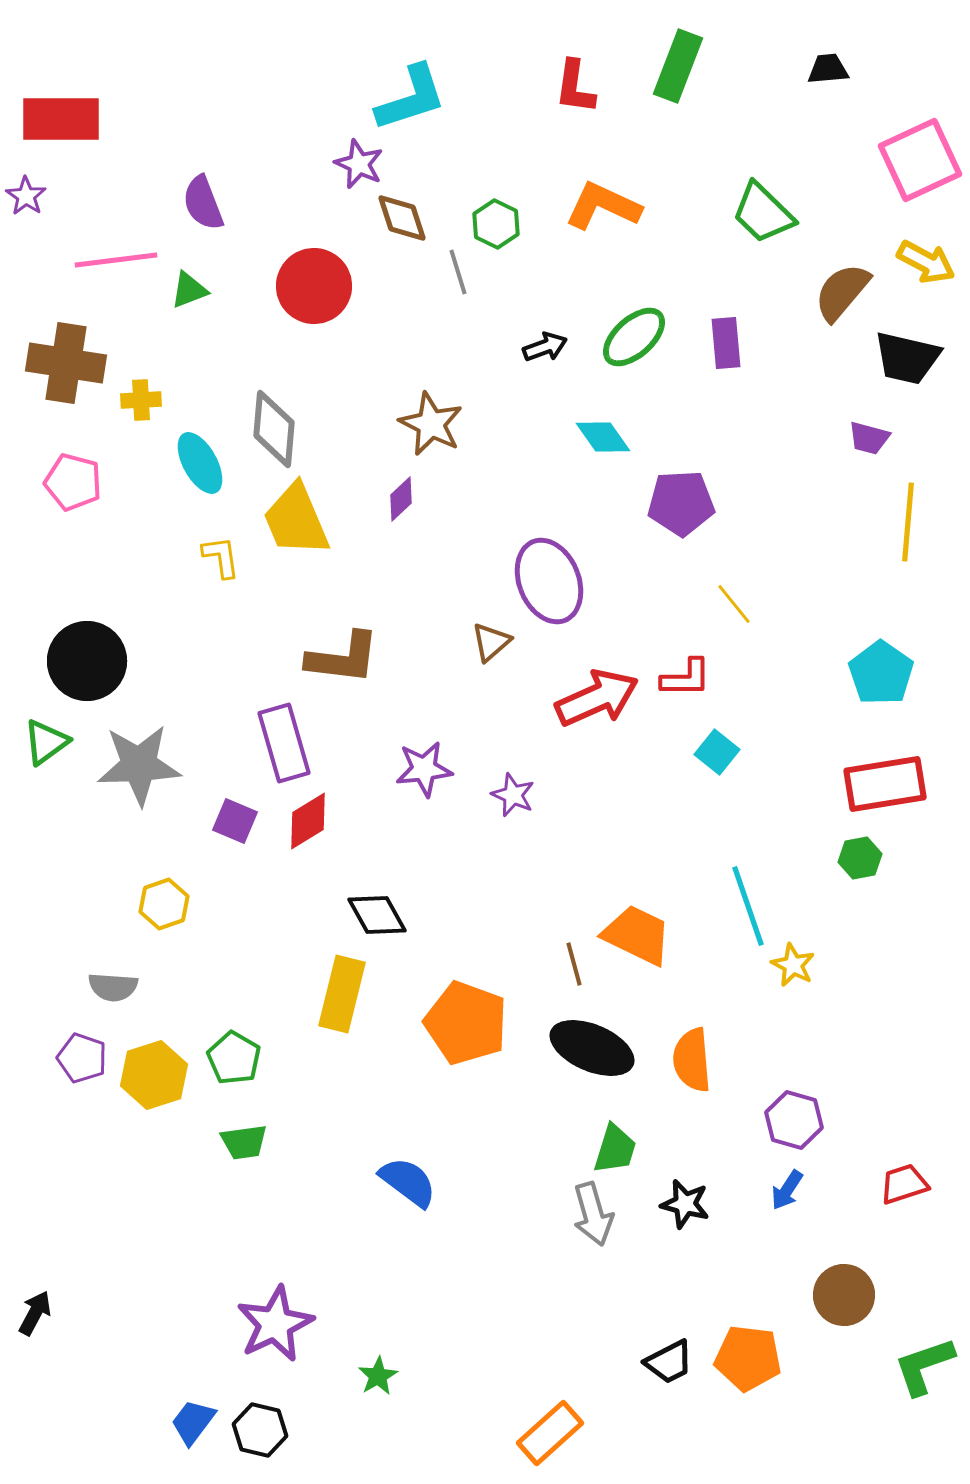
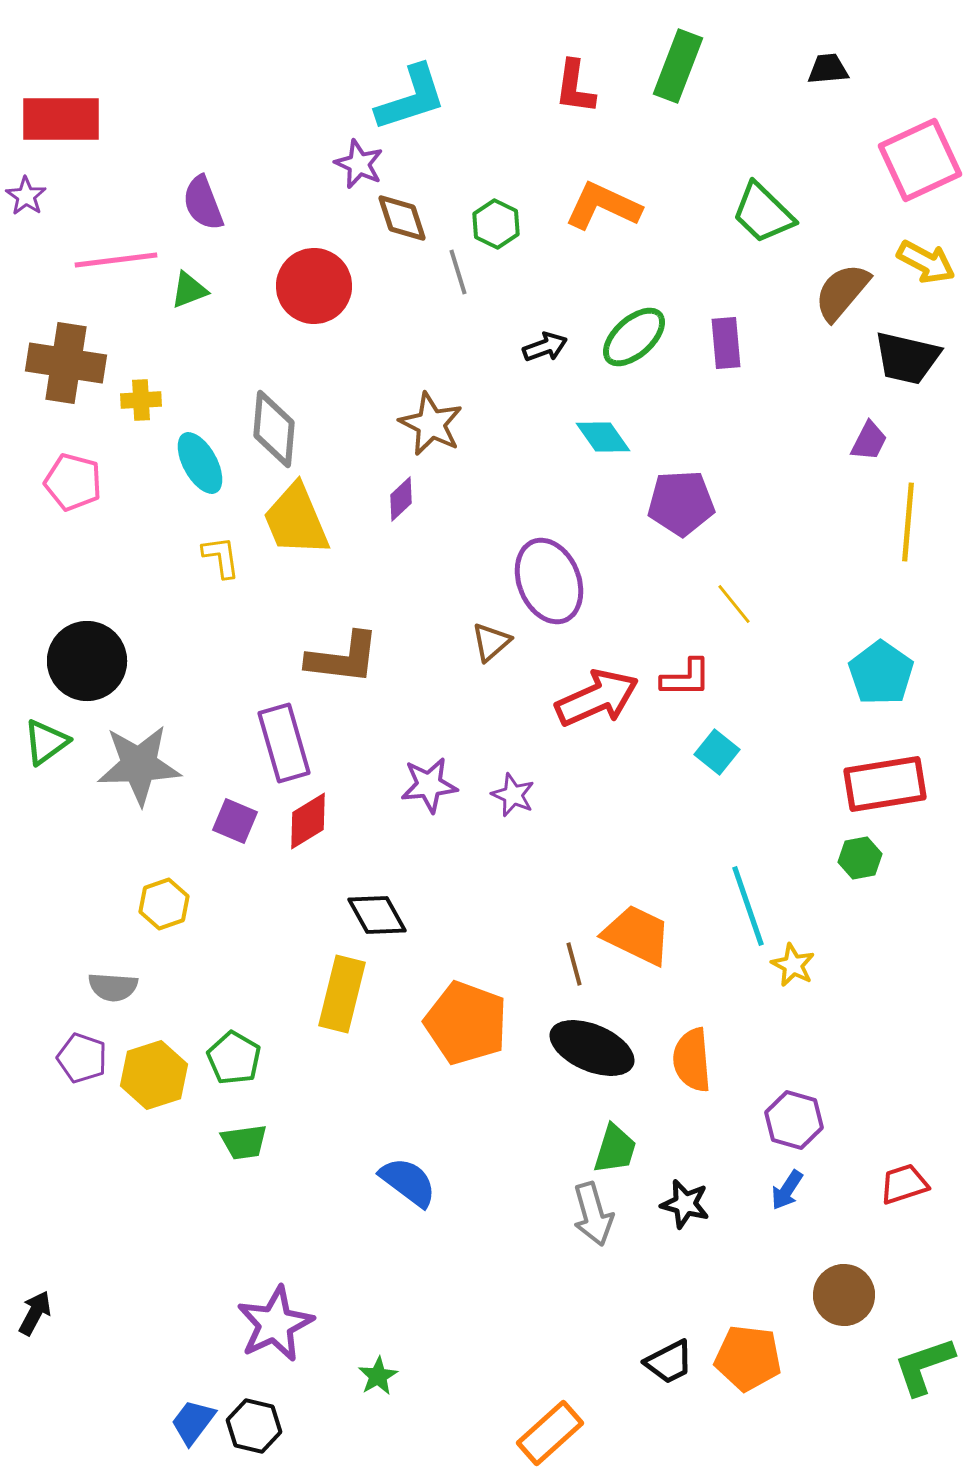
purple trapezoid at (869, 438): moved 3 px down; rotated 78 degrees counterclockwise
purple star at (424, 769): moved 5 px right, 16 px down
black hexagon at (260, 1430): moved 6 px left, 4 px up
